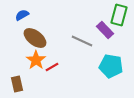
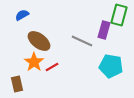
purple rectangle: moved 1 px left; rotated 60 degrees clockwise
brown ellipse: moved 4 px right, 3 px down
orange star: moved 2 px left, 2 px down
